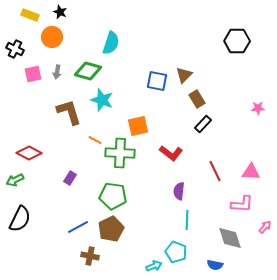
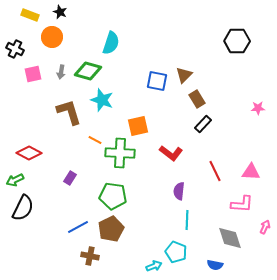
gray arrow: moved 4 px right
black semicircle: moved 3 px right, 11 px up
pink arrow: rotated 16 degrees counterclockwise
